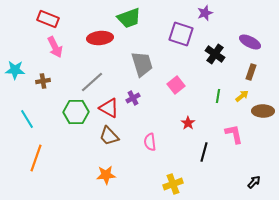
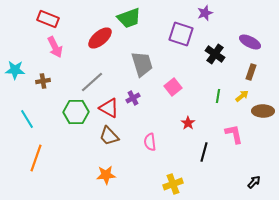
red ellipse: rotated 35 degrees counterclockwise
pink square: moved 3 px left, 2 px down
